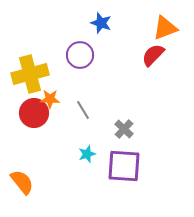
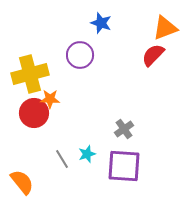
gray line: moved 21 px left, 49 px down
gray cross: rotated 12 degrees clockwise
